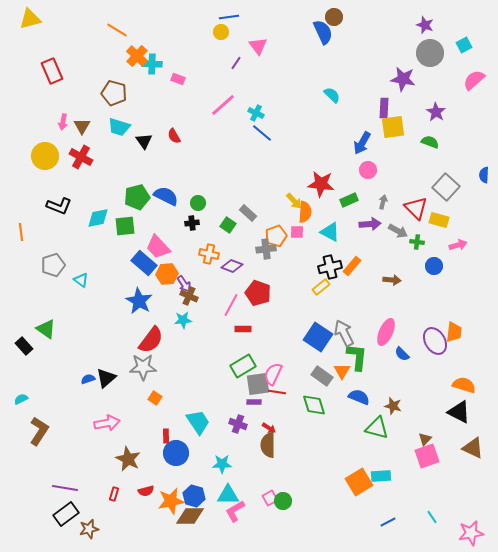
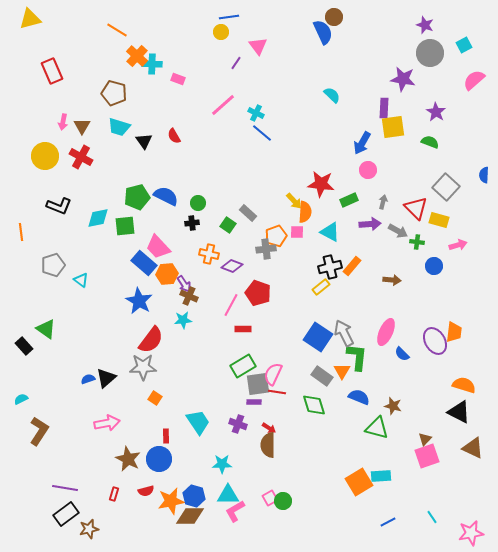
blue circle at (176, 453): moved 17 px left, 6 px down
